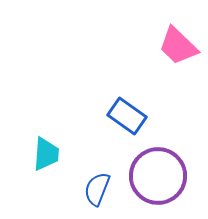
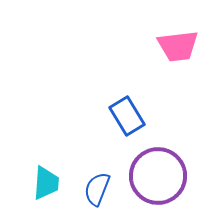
pink trapezoid: rotated 51 degrees counterclockwise
blue rectangle: rotated 24 degrees clockwise
cyan trapezoid: moved 29 px down
